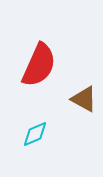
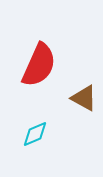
brown triangle: moved 1 px up
